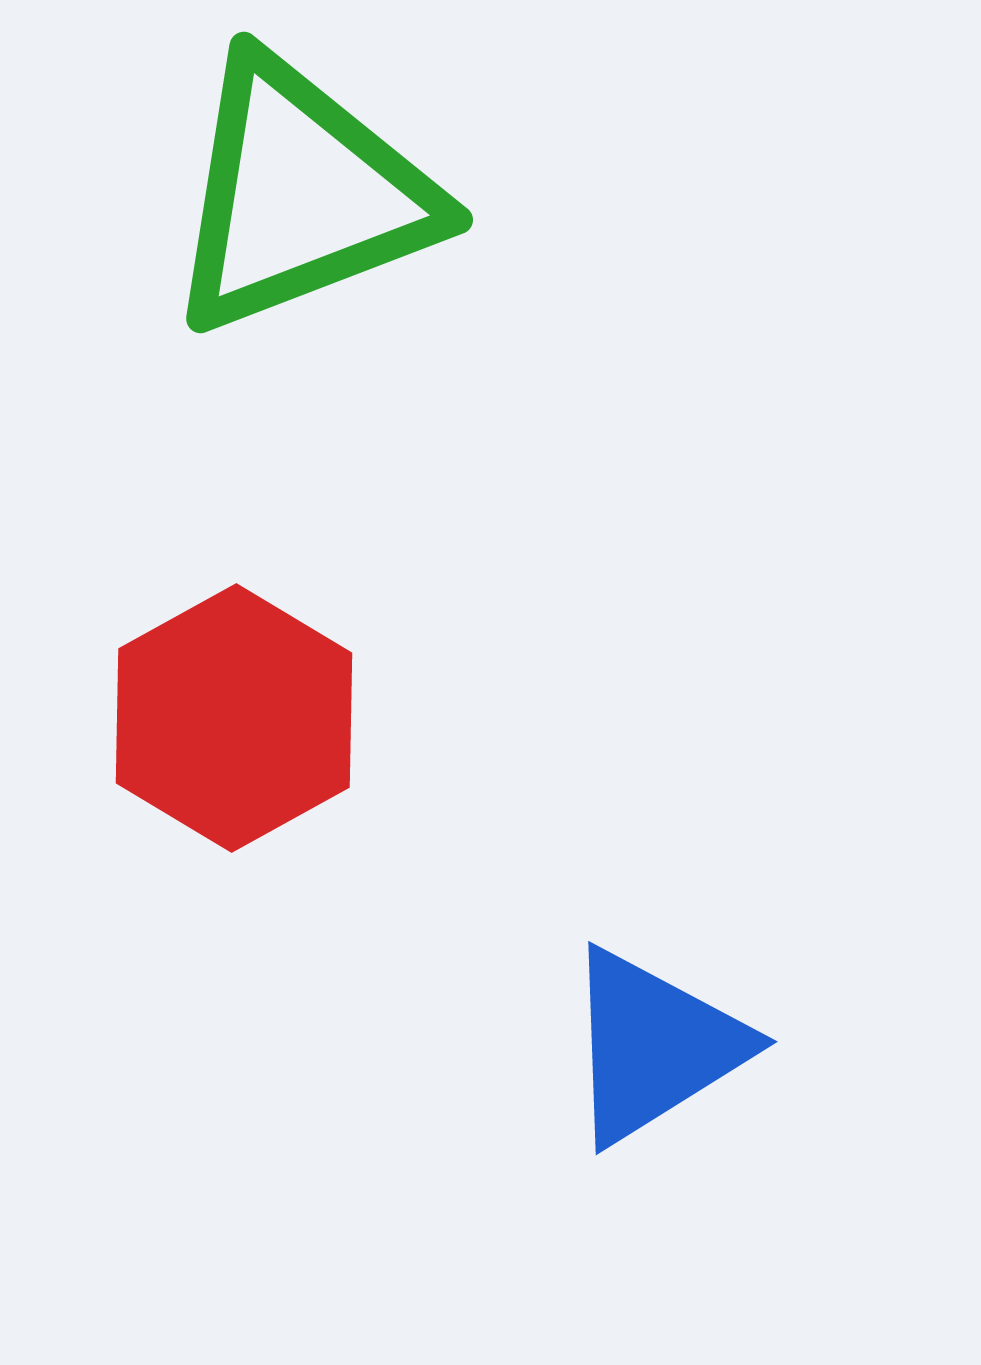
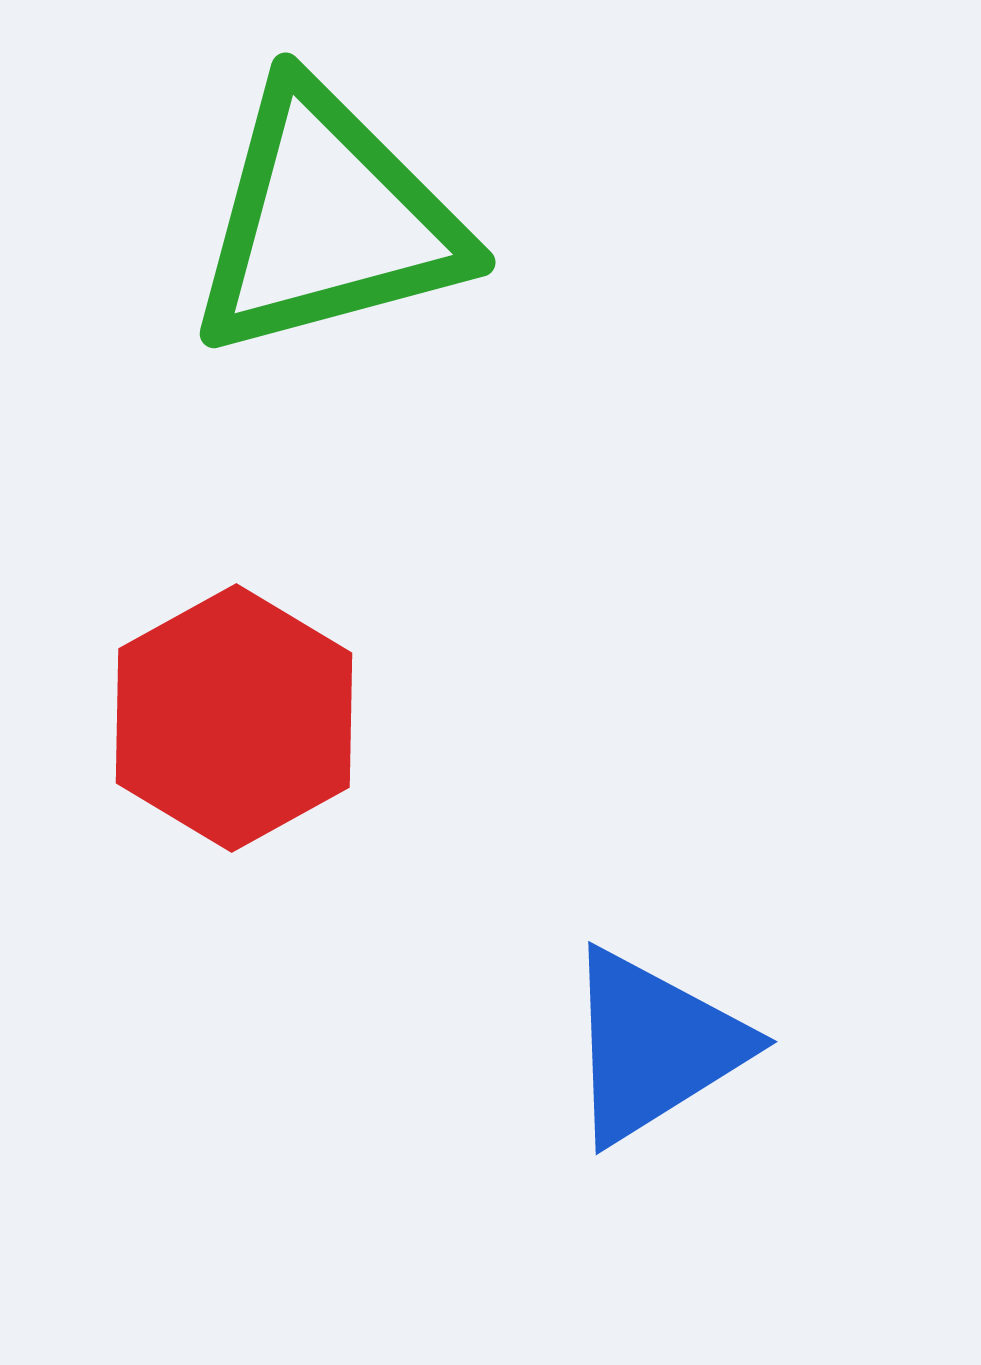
green triangle: moved 26 px right, 26 px down; rotated 6 degrees clockwise
